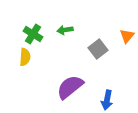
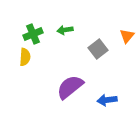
green cross: rotated 36 degrees clockwise
blue arrow: rotated 72 degrees clockwise
